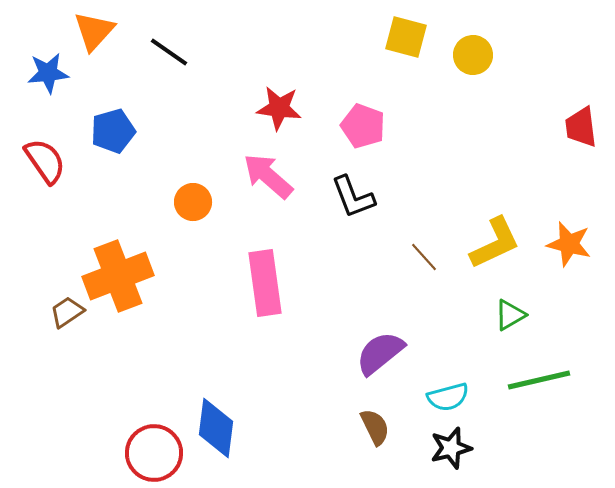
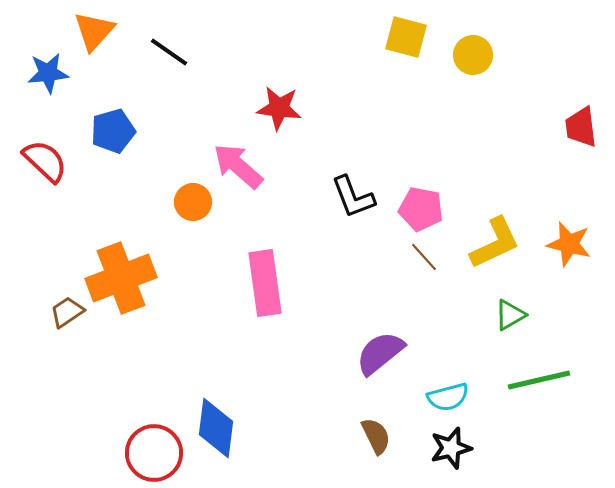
pink pentagon: moved 58 px right, 83 px down; rotated 9 degrees counterclockwise
red semicircle: rotated 12 degrees counterclockwise
pink arrow: moved 30 px left, 10 px up
orange cross: moved 3 px right, 2 px down
brown semicircle: moved 1 px right, 9 px down
